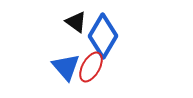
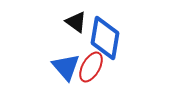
blue diamond: moved 2 px right, 2 px down; rotated 21 degrees counterclockwise
